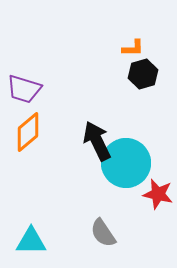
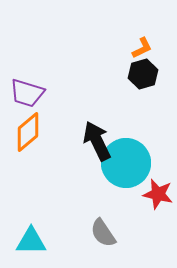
orange L-shape: moved 9 px right; rotated 25 degrees counterclockwise
purple trapezoid: moved 3 px right, 4 px down
